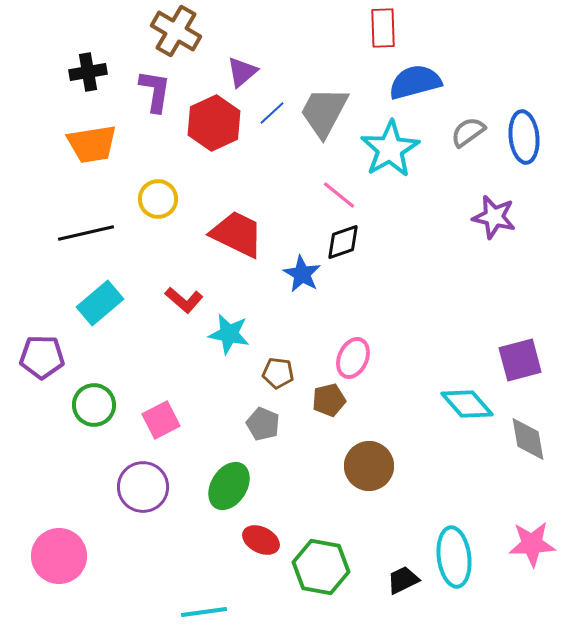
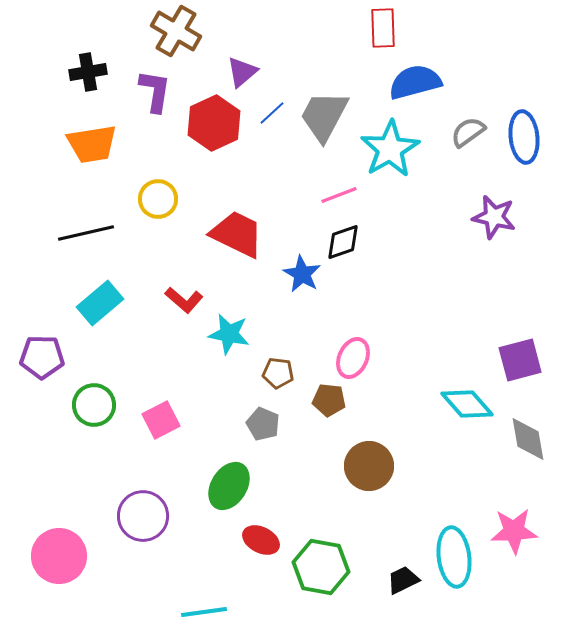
gray trapezoid at (324, 112): moved 4 px down
pink line at (339, 195): rotated 60 degrees counterclockwise
brown pentagon at (329, 400): rotated 20 degrees clockwise
purple circle at (143, 487): moved 29 px down
pink star at (532, 544): moved 18 px left, 13 px up
